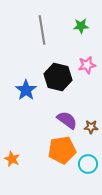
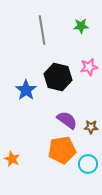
pink star: moved 2 px right, 2 px down
